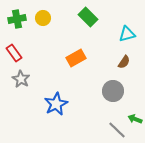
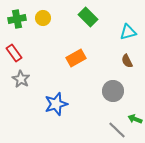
cyan triangle: moved 1 px right, 2 px up
brown semicircle: moved 3 px right, 1 px up; rotated 120 degrees clockwise
blue star: rotated 10 degrees clockwise
